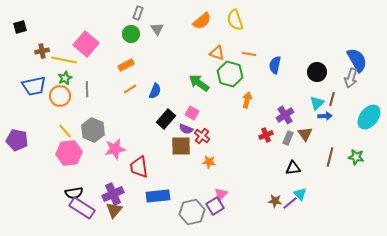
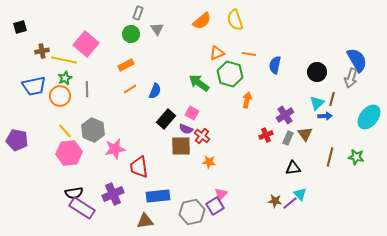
orange triangle at (217, 53): rotated 42 degrees counterclockwise
brown triangle at (114, 210): moved 31 px right, 11 px down; rotated 42 degrees clockwise
